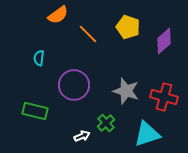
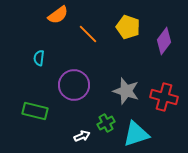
purple diamond: rotated 12 degrees counterclockwise
green cross: rotated 12 degrees clockwise
cyan triangle: moved 11 px left
